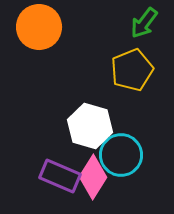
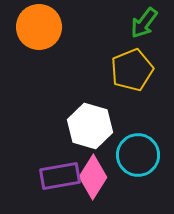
cyan circle: moved 17 px right
purple rectangle: rotated 33 degrees counterclockwise
